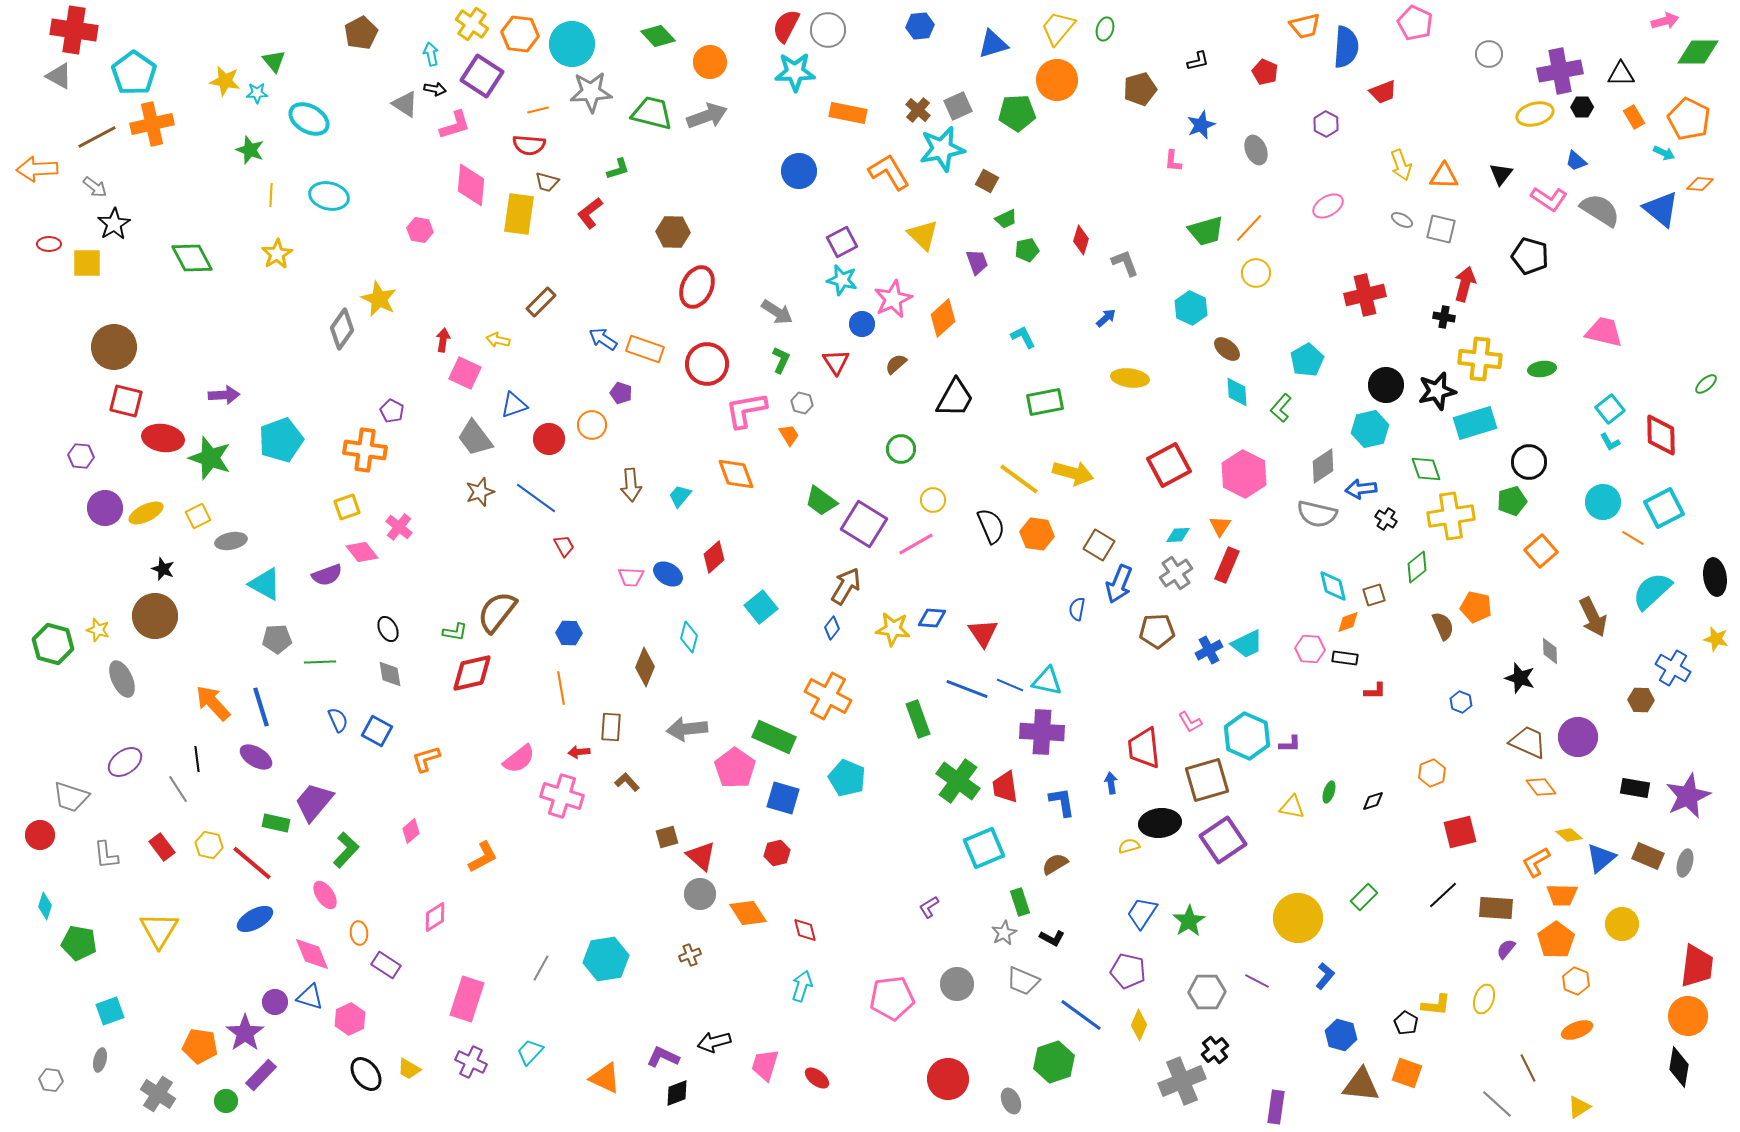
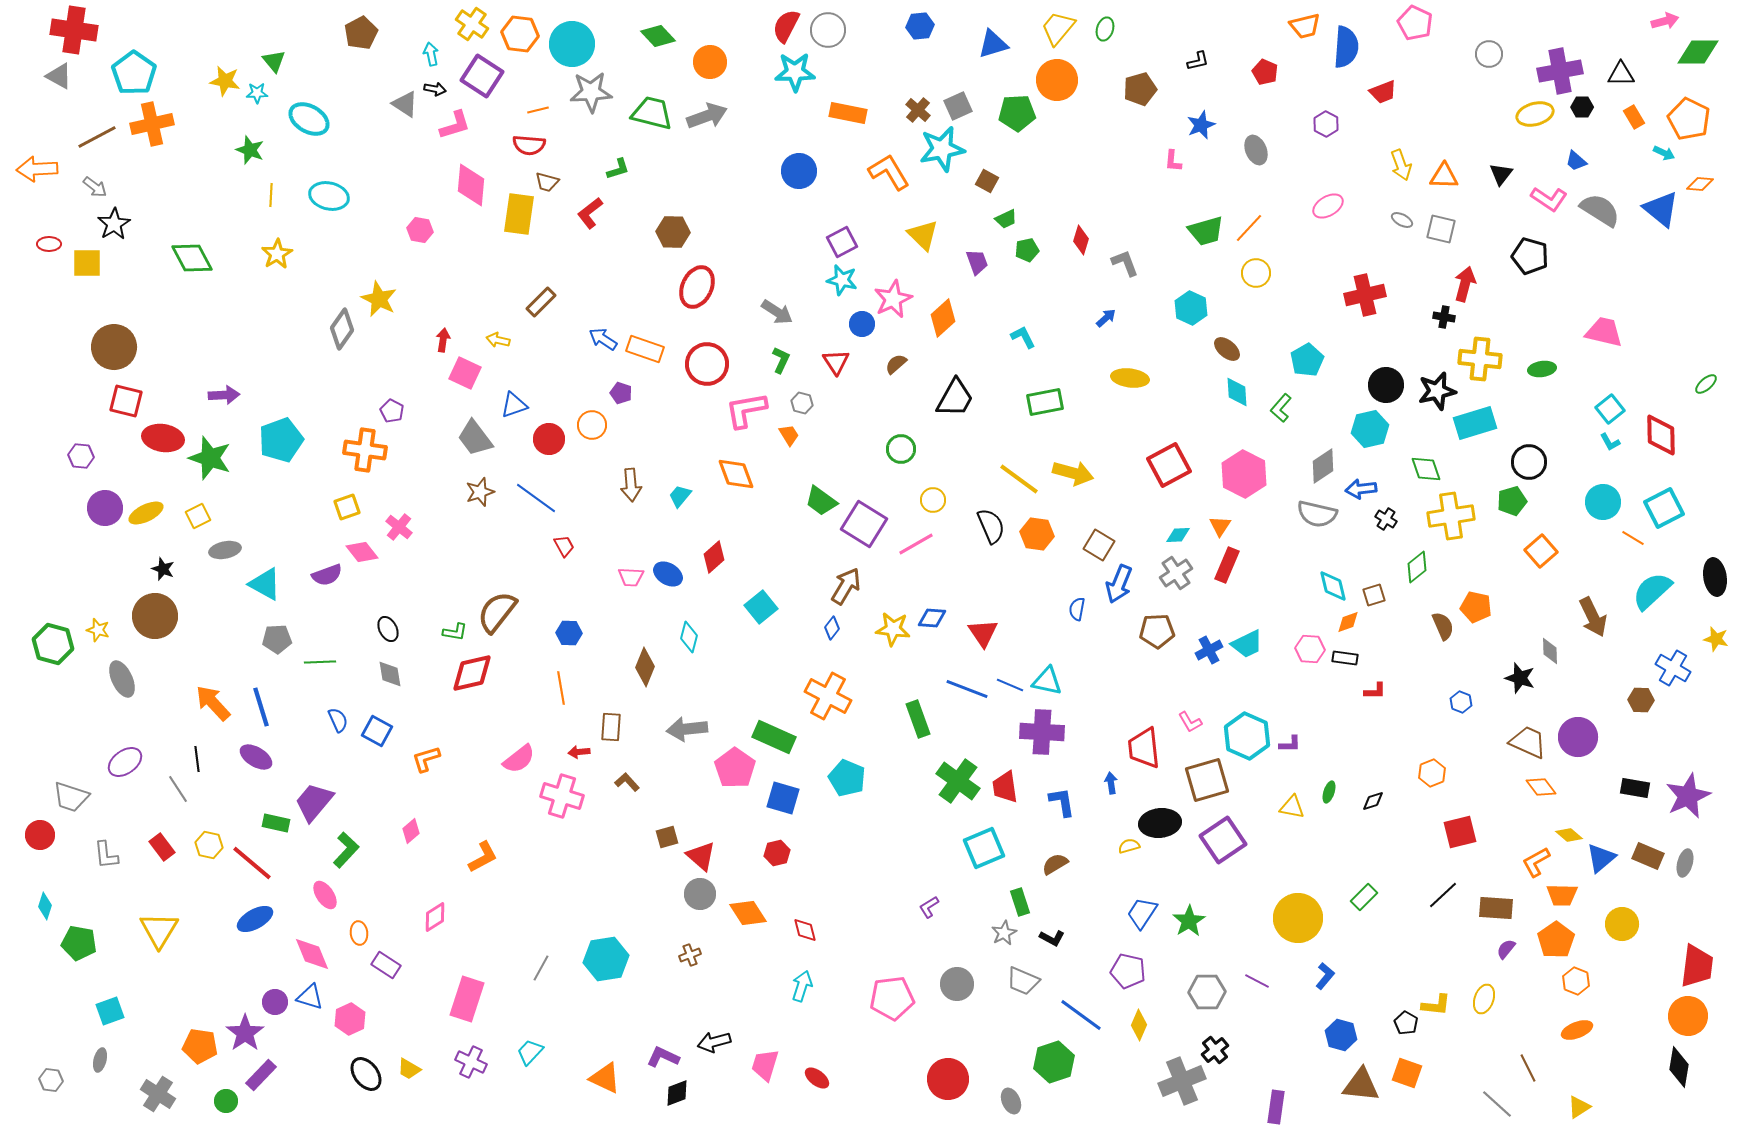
gray ellipse at (231, 541): moved 6 px left, 9 px down
